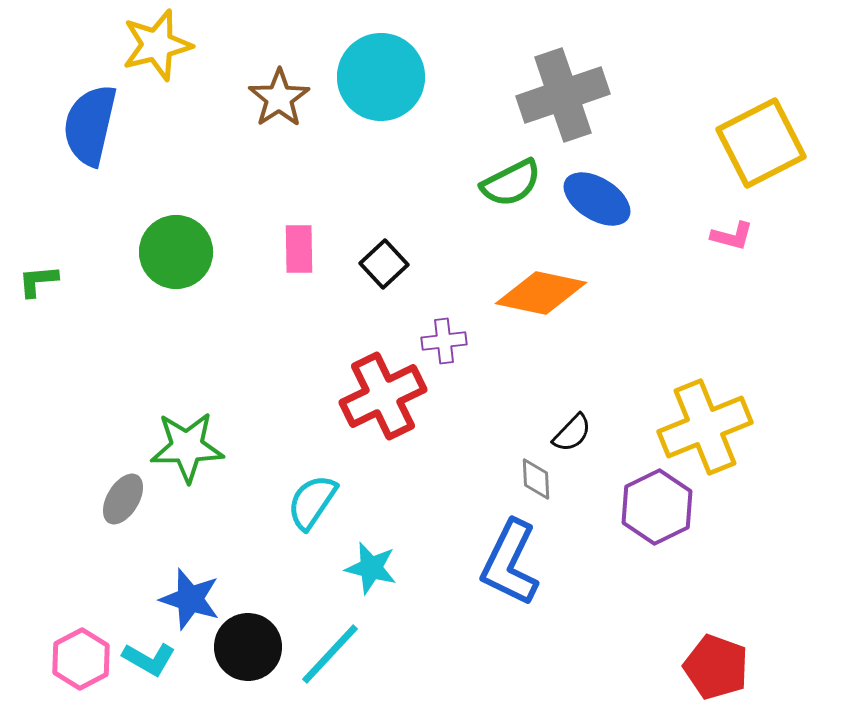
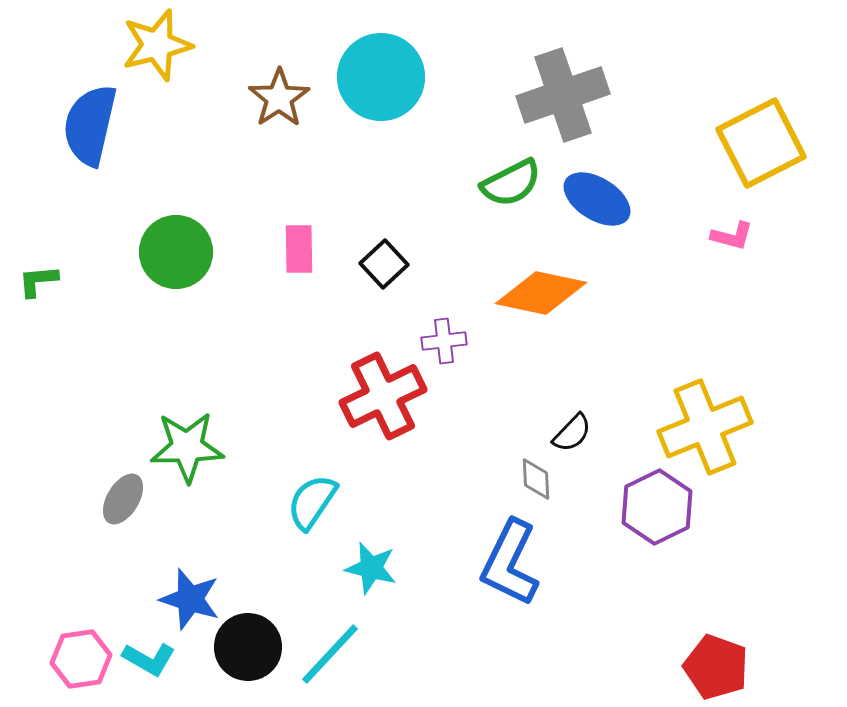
pink hexagon: rotated 20 degrees clockwise
